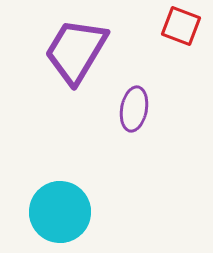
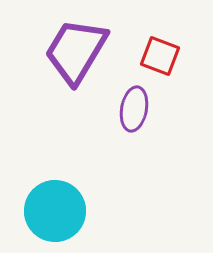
red square: moved 21 px left, 30 px down
cyan circle: moved 5 px left, 1 px up
